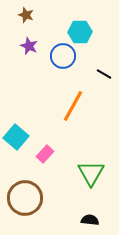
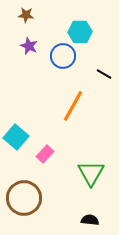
brown star: rotated 14 degrees counterclockwise
brown circle: moved 1 px left
